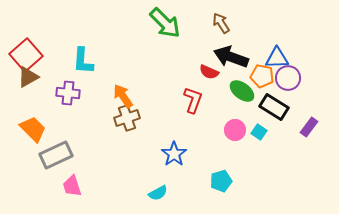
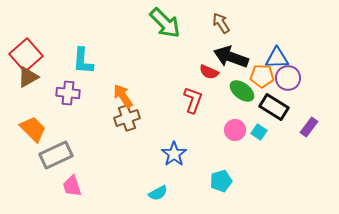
orange pentagon: rotated 10 degrees counterclockwise
